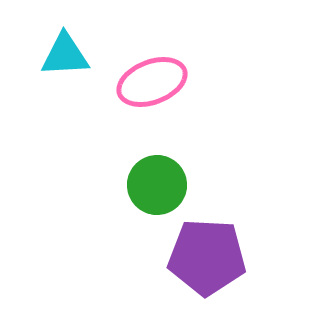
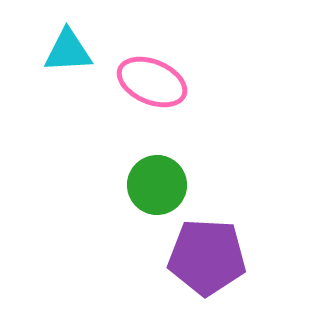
cyan triangle: moved 3 px right, 4 px up
pink ellipse: rotated 44 degrees clockwise
